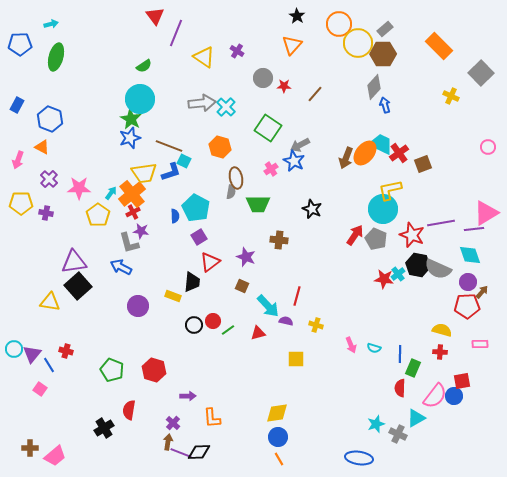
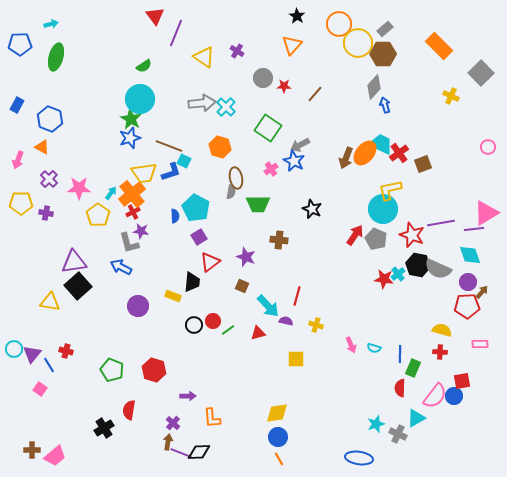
brown cross at (30, 448): moved 2 px right, 2 px down
